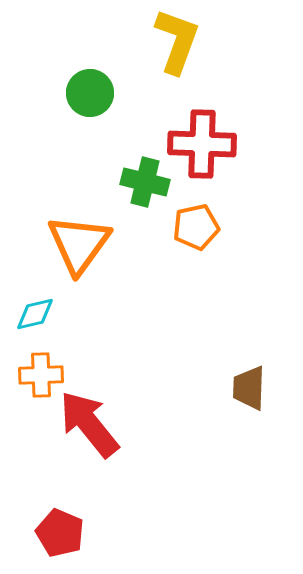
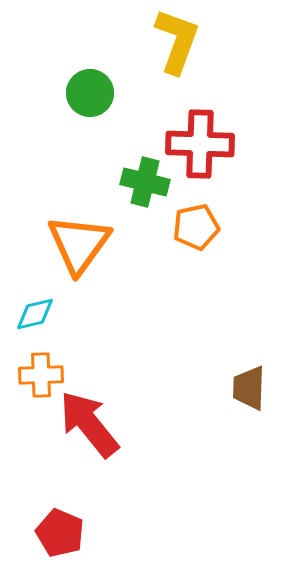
red cross: moved 2 px left
